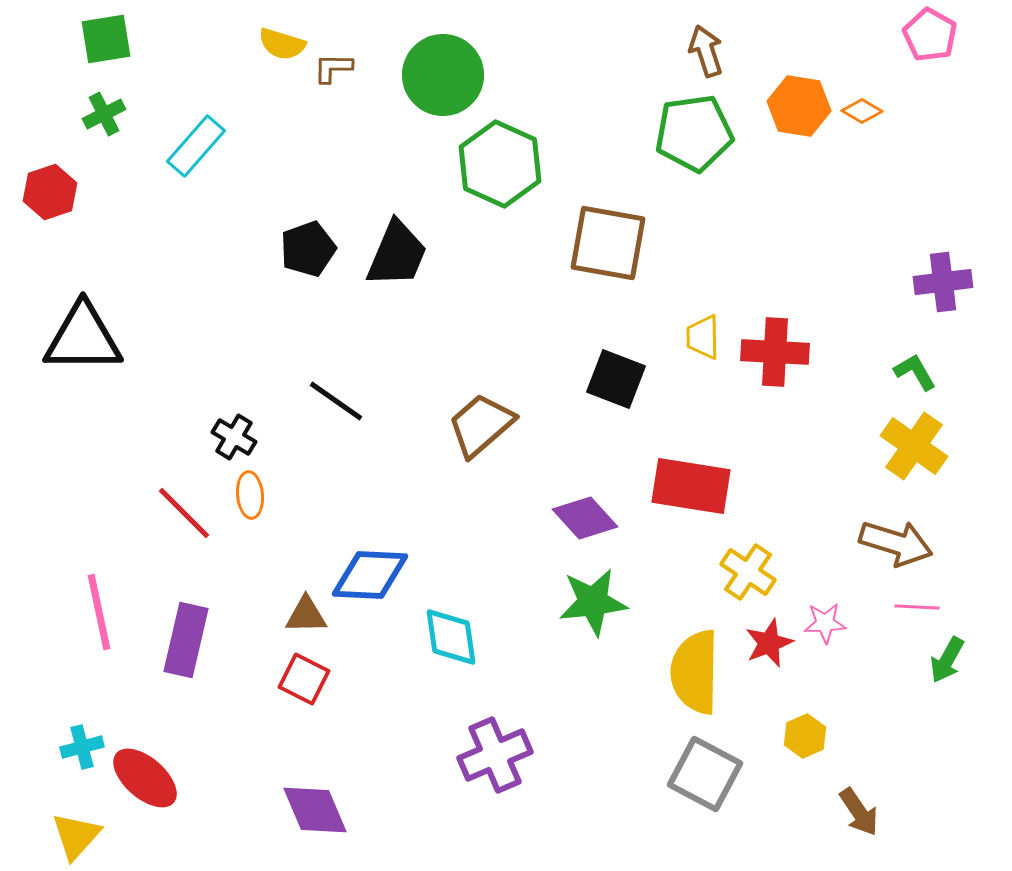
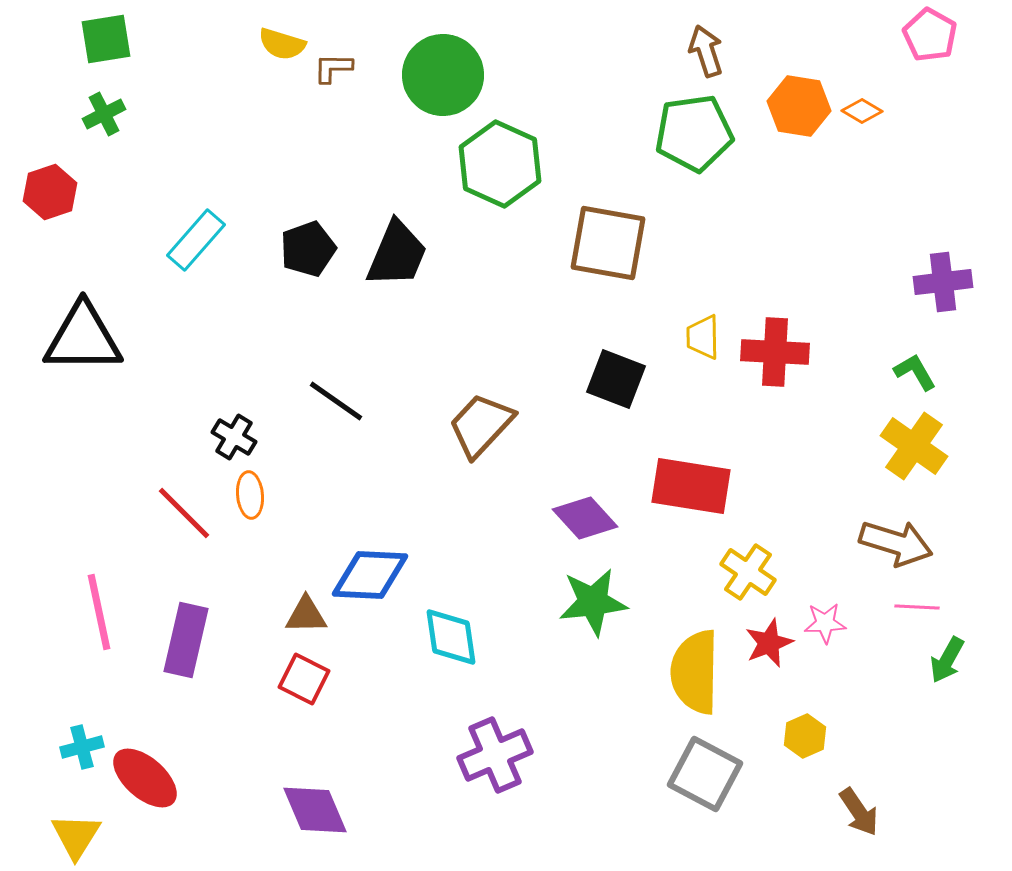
cyan rectangle at (196, 146): moved 94 px down
brown trapezoid at (481, 425): rotated 6 degrees counterclockwise
yellow triangle at (76, 836): rotated 10 degrees counterclockwise
